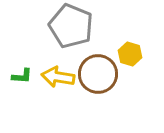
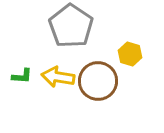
gray pentagon: rotated 12 degrees clockwise
brown circle: moved 7 px down
